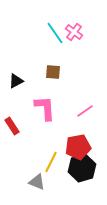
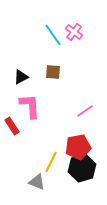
cyan line: moved 2 px left, 2 px down
black triangle: moved 5 px right, 4 px up
pink L-shape: moved 15 px left, 2 px up
